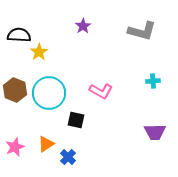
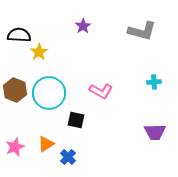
cyan cross: moved 1 px right, 1 px down
